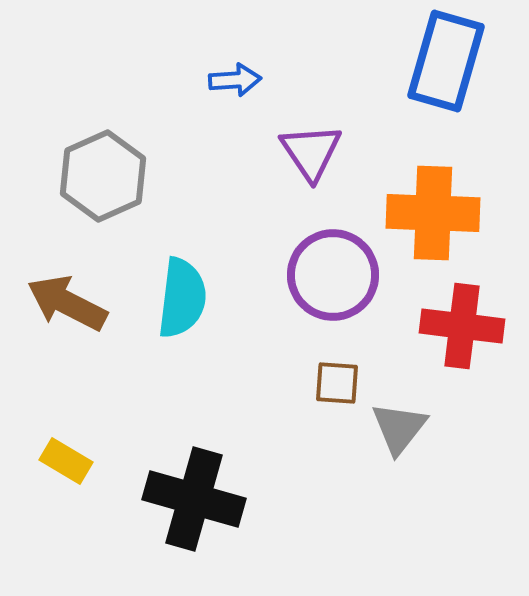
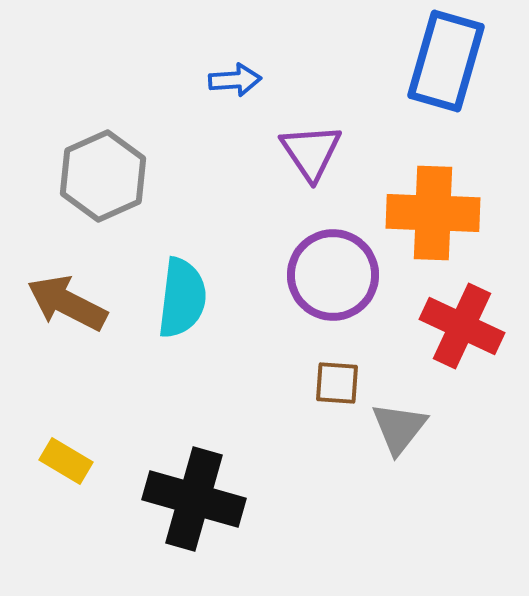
red cross: rotated 18 degrees clockwise
